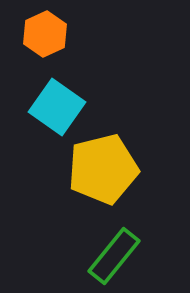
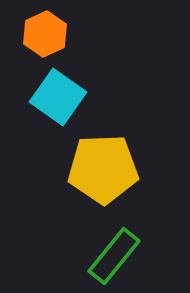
cyan square: moved 1 px right, 10 px up
yellow pentagon: rotated 12 degrees clockwise
